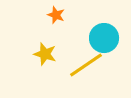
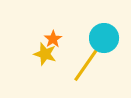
orange star: moved 3 px left, 24 px down; rotated 18 degrees clockwise
yellow line: rotated 21 degrees counterclockwise
